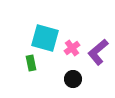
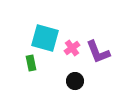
purple L-shape: rotated 72 degrees counterclockwise
black circle: moved 2 px right, 2 px down
